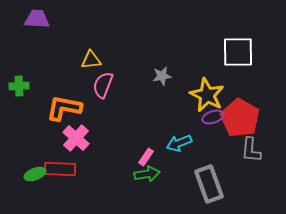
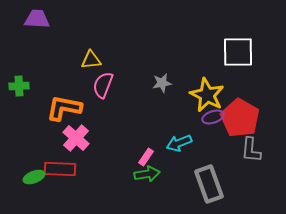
gray star: moved 7 px down
green ellipse: moved 1 px left, 3 px down
